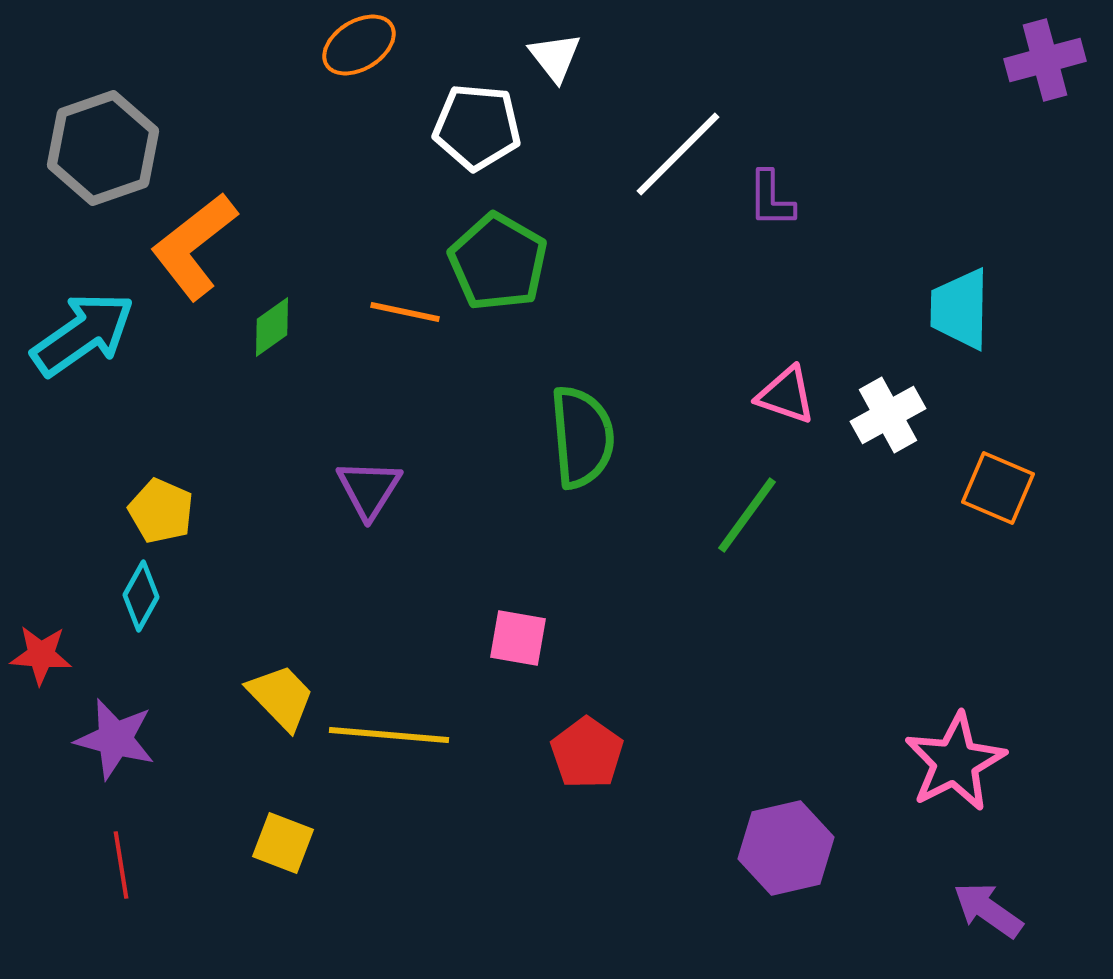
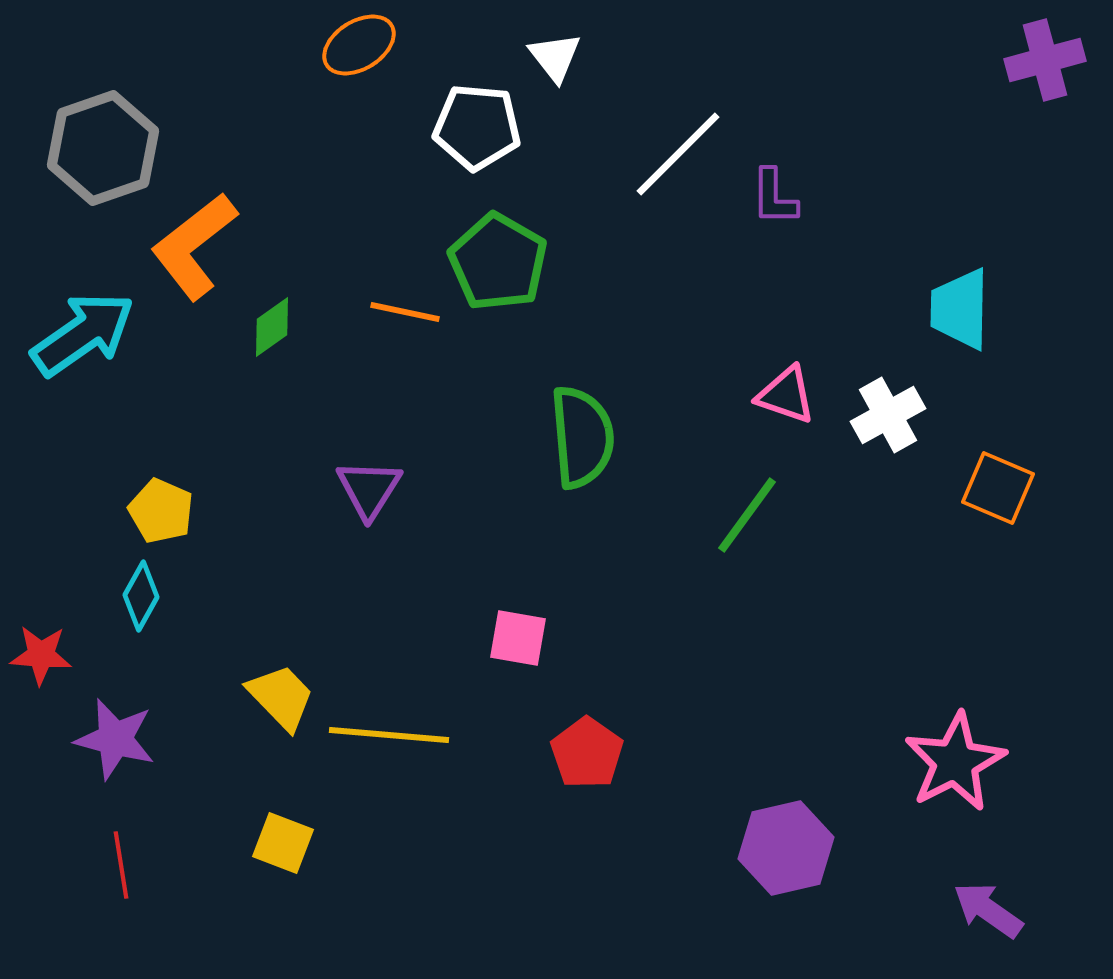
purple L-shape: moved 3 px right, 2 px up
